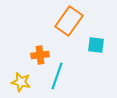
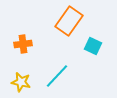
cyan square: moved 3 px left, 1 px down; rotated 18 degrees clockwise
orange cross: moved 17 px left, 11 px up
cyan line: rotated 24 degrees clockwise
